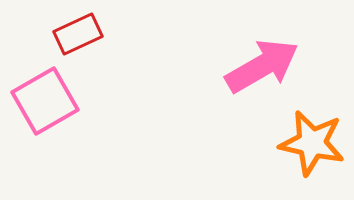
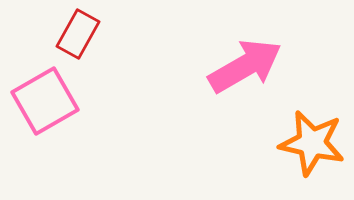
red rectangle: rotated 36 degrees counterclockwise
pink arrow: moved 17 px left
